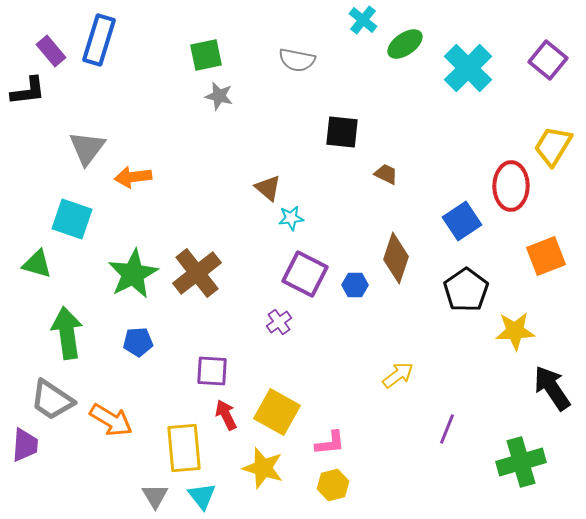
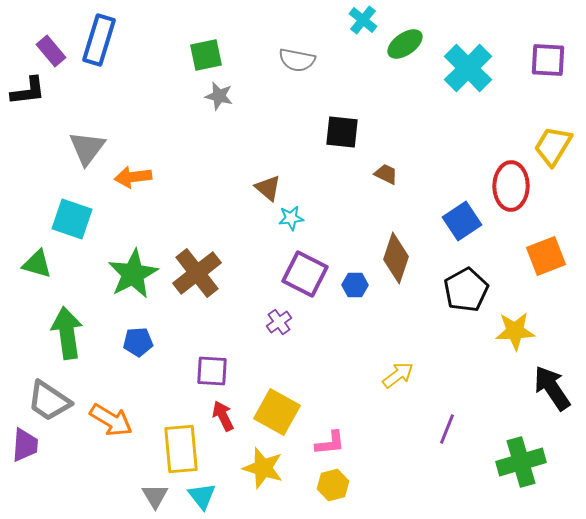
purple square at (548, 60): rotated 36 degrees counterclockwise
black pentagon at (466, 290): rotated 6 degrees clockwise
gray trapezoid at (52, 400): moved 3 px left, 1 px down
red arrow at (226, 415): moved 3 px left, 1 px down
yellow rectangle at (184, 448): moved 3 px left, 1 px down
